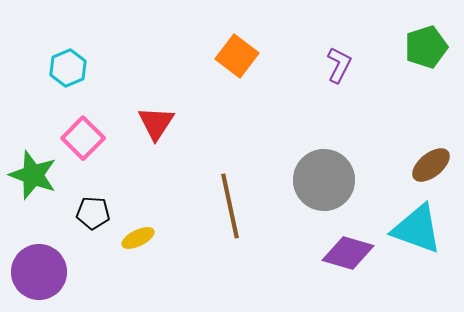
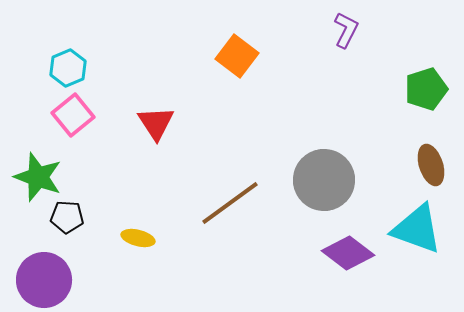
green pentagon: moved 42 px down
purple L-shape: moved 7 px right, 35 px up
red triangle: rotated 6 degrees counterclockwise
pink square: moved 10 px left, 23 px up; rotated 6 degrees clockwise
brown ellipse: rotated 69 degrees counterclockwise
green star: moved 5 px right, 2 px down
brown line: moved 3 px up; rotated 66 degrees clockwise
black pentagon: moved 26 px left, 4 px down
yellow ellipse: rotated 40 degrees clockwise
purple diamond: rotated 21 degrees clockwise
purple circle: moved 5 px right, 8 px down
